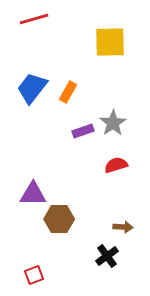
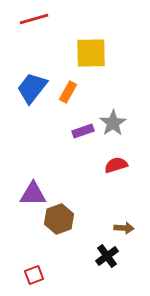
yellow square: moved 19 px left, 11 px down
brown hexagon: rotated 20 degrees counterclockwise
brown arrow: moved 1 px right, 1 px down
